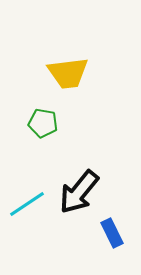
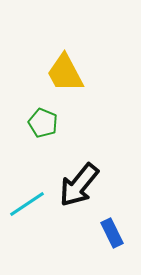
yellow trapezoid: moved 3 px left; rotated 69 degrees clockwise
green pentagon: rotated 12 degrees clockwise
black arrow: moved 7 px up
